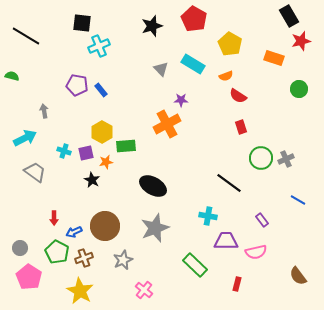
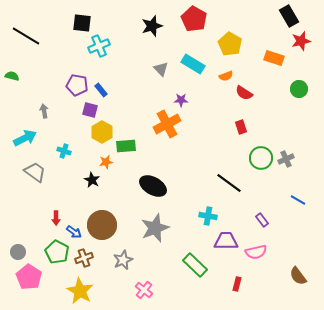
red semicircle at (238, 96): moved 6 px right, 3 px up
purple square at (86, 153): moved 4 px right, 43 px up; rotated 28 degrees clockwise
red arrow at (54, 218): moved 2 px right
brown circle at (105, 226): moved 3 px left, 1 px up
blue arrow at (74, 232): rotated 119 degrees counterclockwise
gray circle at (20, 248): moved 2 px left, 4 px down
